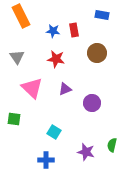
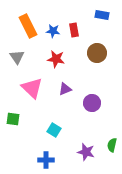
orange rectangle: moved 7 px right, 10 px down
green square: moved 1 px left
cyan square: moved 2 px up
